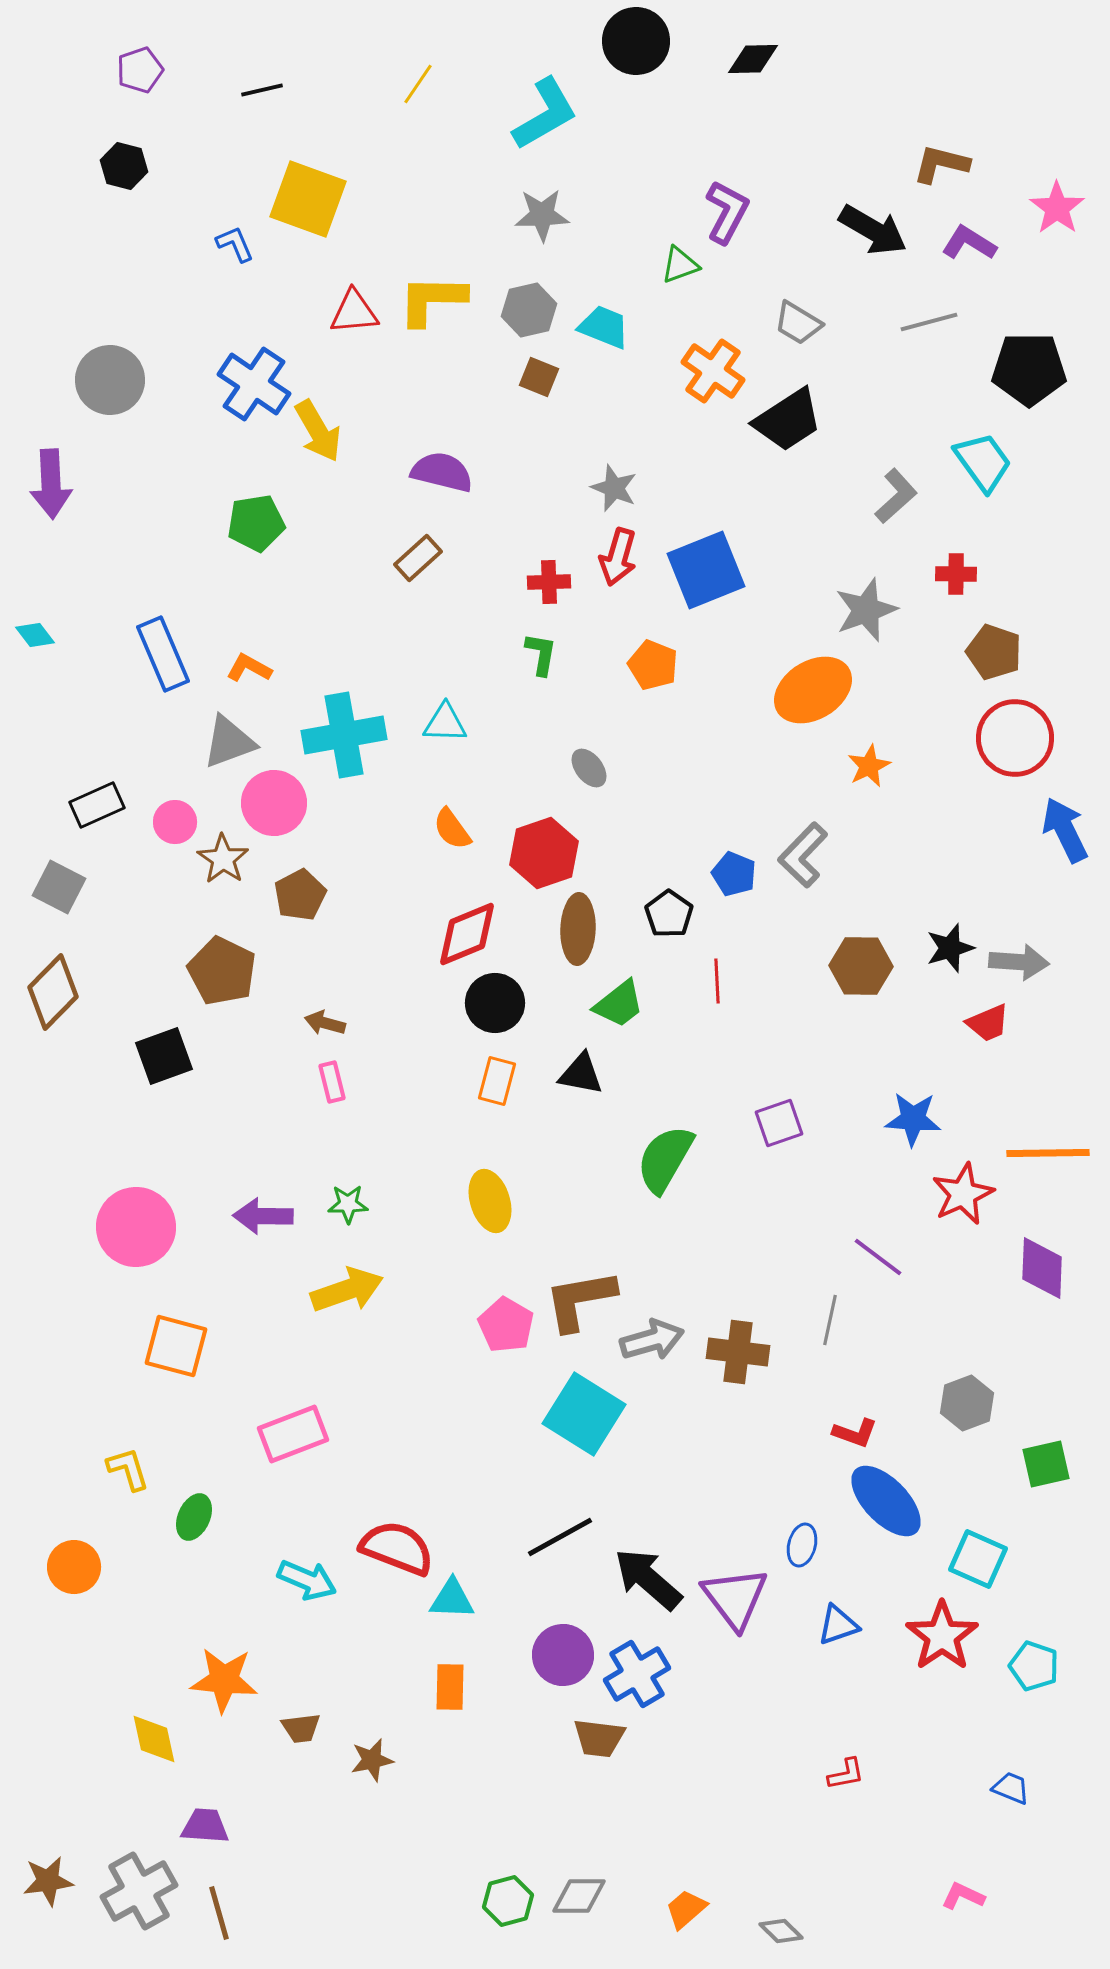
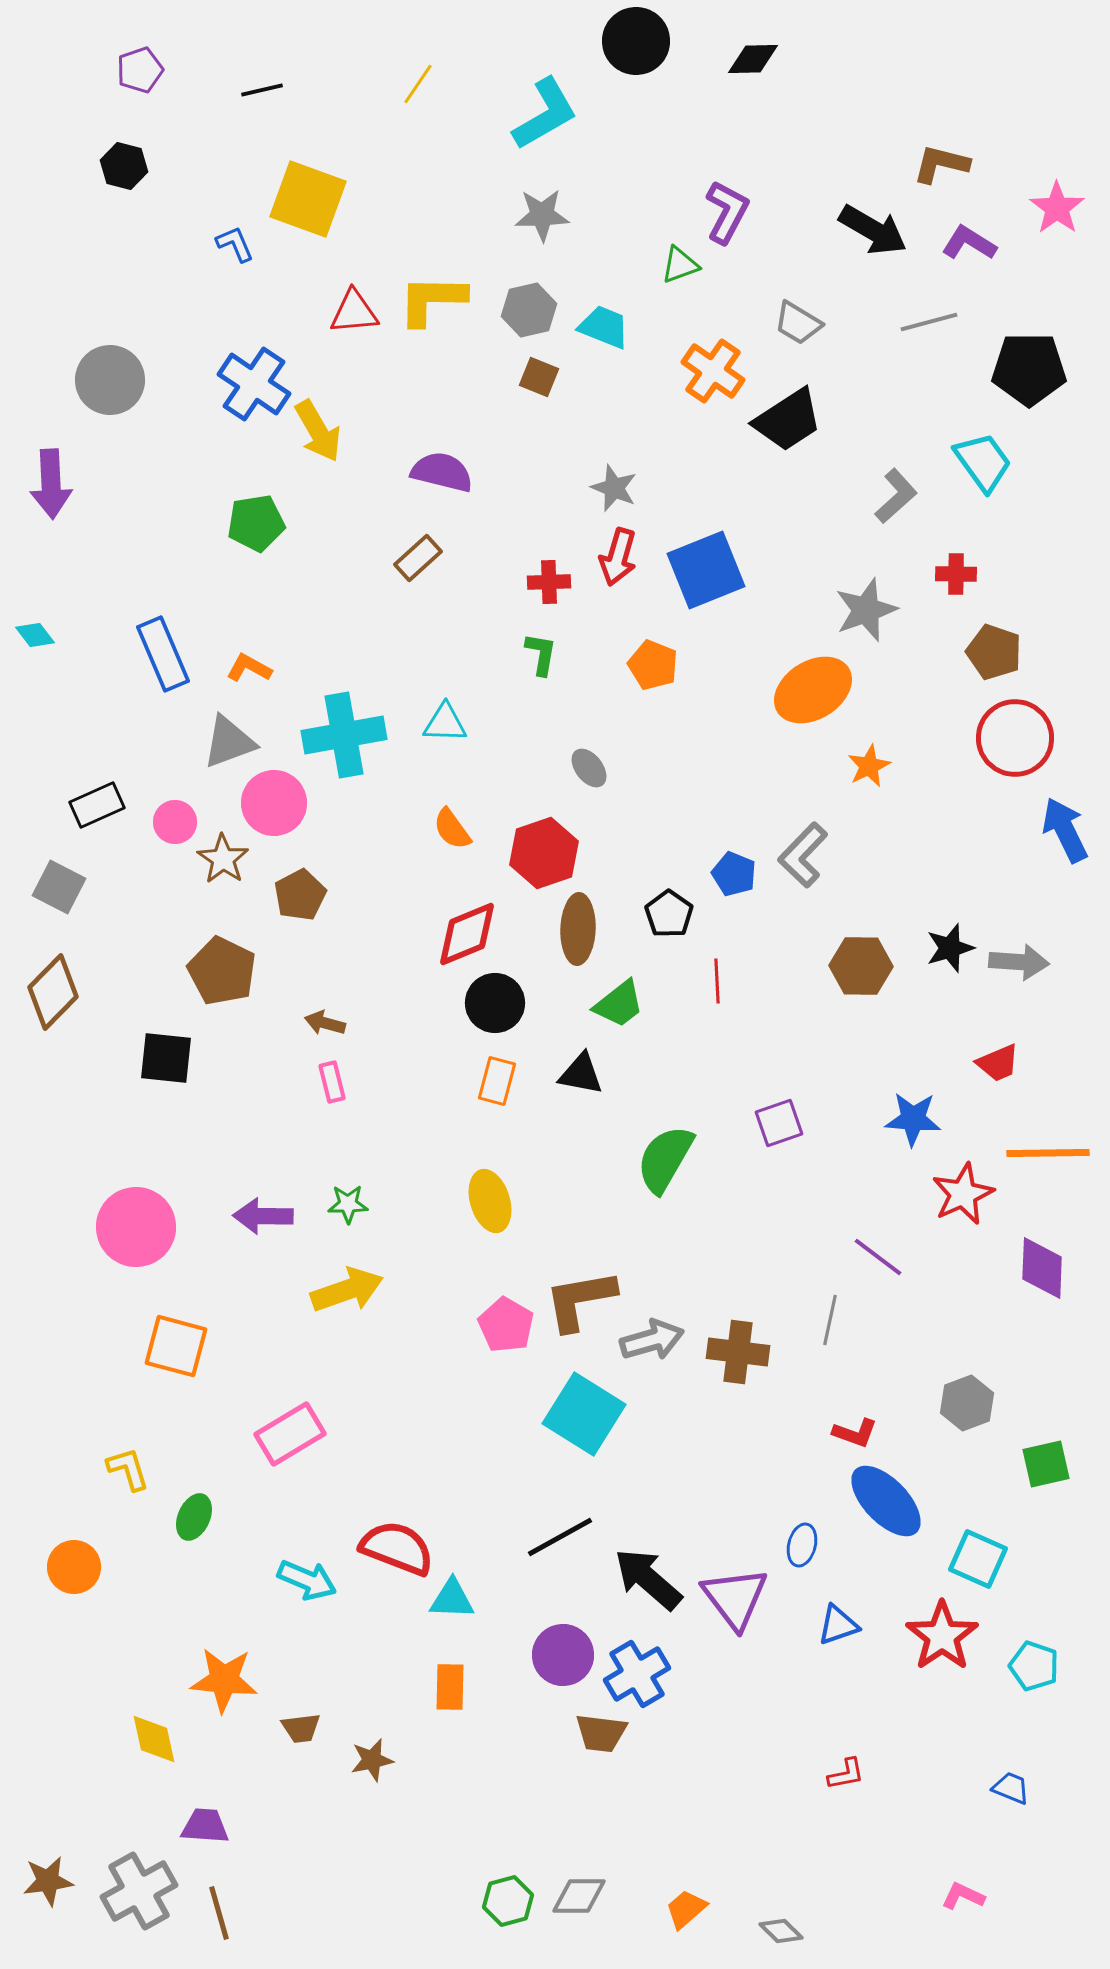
red trapezoid at (988, 1023): moved 10 px right, 40 px down
black square at (164, 1056): moved 2 px right, 2 px down; rotated 26 degrees clockwise
pink rectangle at (293, 1434): moved 3 px left; rotated 10 degrees counterclockwise
brown trapezoid at (599, 1738): moved 2 px right, 5 px up
